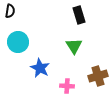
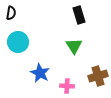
black semicircle: moved 1 px right, 2 px down
blue star: moved 5 px down
